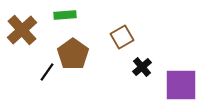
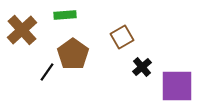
purple square: moved 4 px left, 1 px down
